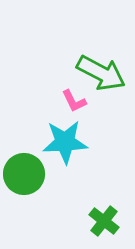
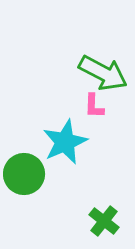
green arrow: moved 2 px right
pink L-shape: moved 20 px right, 5 px down; rotated 28 degrees clockwise
cyan star: rotated 21 degrees counterclockwise
